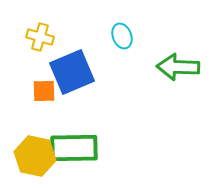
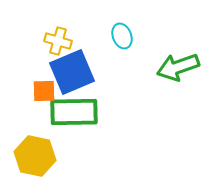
yellow cross: moved 18 px right, 4 px down
green arrow: rotated 21 degrees counterclockwise
green rectangle: moved 36 px up
